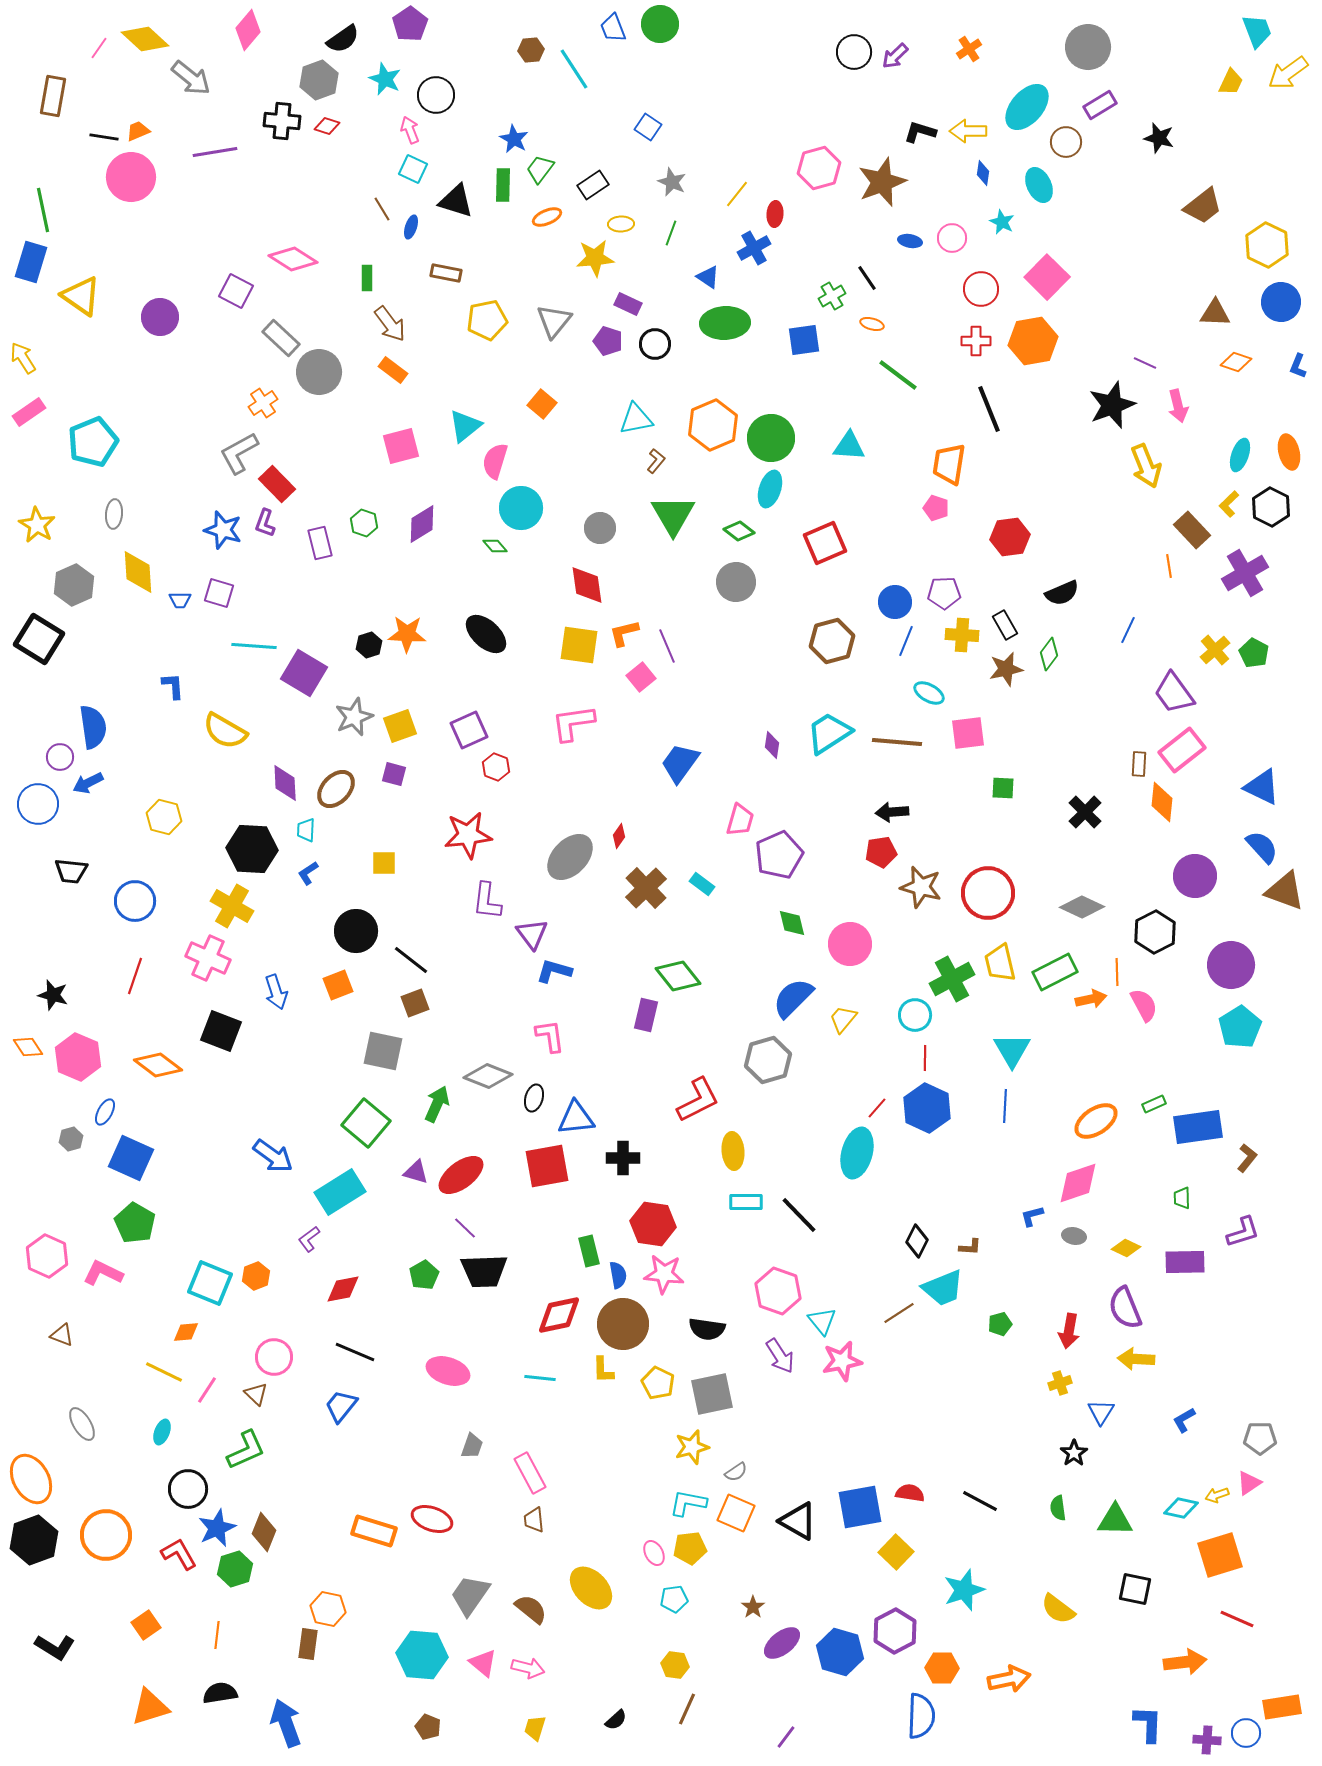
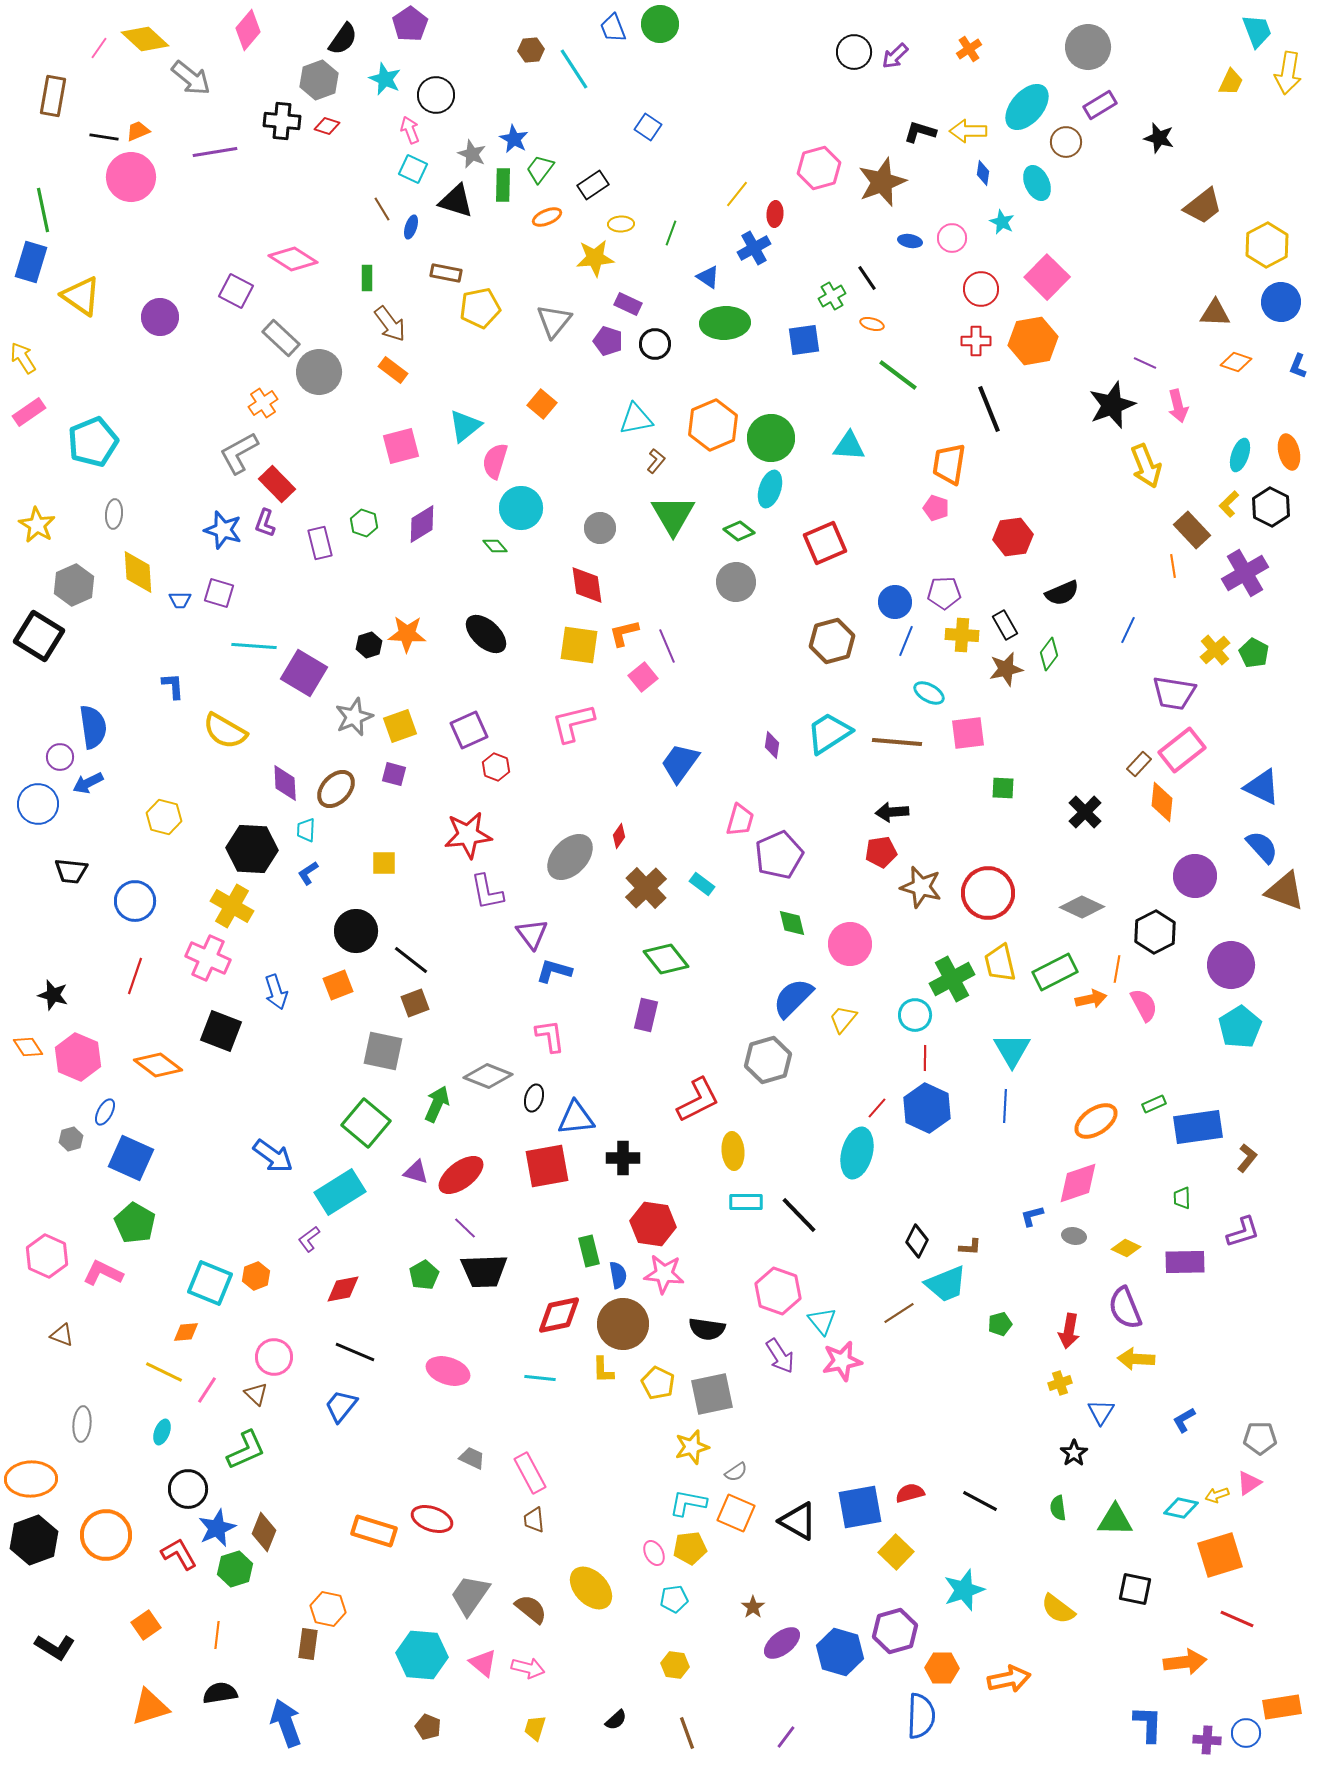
black semicircle at (343, 39): rotated 20 degrees counterclockwise
yellow arrow at (1288, 73): rotated 45 degrees counterclockwise
gray star at (672, 182): moved 200 px left, 28 px up
cyan ellipse at (1039, 185): moved 2 px left, 2 px up
yellow hexagon at (1267, 245): rotated 6 degrees clockwise
yellow pentagon at (487, 320): moved 7 px left, 12 px up
red hexagon at (1010, 537): moved 3 px right
orange line at (1169, 566): moved 4 px right
black square at (39, 639): moved 3 px up
pink square at (641, 677): moved 2 px right
purple trapezoid at (1174, 693): rotated 45 degrees counterclockwise
pink L-shape at (573, 723): rotated 6 degrees counterclockwise
brown rectangle at (1139, 764): rotated 40 degrees clockwise
purple L-shape at (487, 901): moved 9 px up; rotated 18 degrees counterclockwise
orange line at (1117, 972): moved 3 px up; rotated 12 degrees clockwise
green diamond at (678, 976): moved 12 px left, 17 px up
cyan trapezoid at (943, 1288): moved 3 px right, 4 px up
gray ellipse at (82, 1424): rotated 36 degrees clockwise
gray trapezoid at (472, 1446): moved 12 px down; rotated 84 degrees counterclockwise
orange ellipse at (31, 1479): rotated 63 degrees counterclockwise
red semicircle at (910, 1493): rotated 24 degrees counterclockwise
purple hexagon at (895, 1631): rotated 12 degrees clockwise
brown line at (687, 1709): moved 24 px down; rotated 44 degrees counterclockwise
